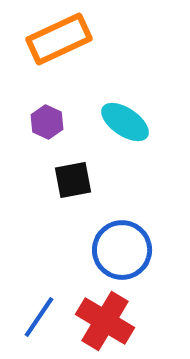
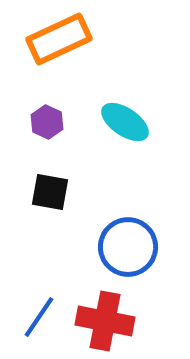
black square: moved 23 px left, 12 px down; rotated 21 degrees clockwise
blue circle: moved 6 px right, 3 px up
red cross: rotated 20 degrees counterclockwise
